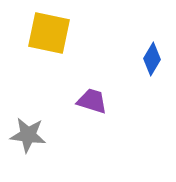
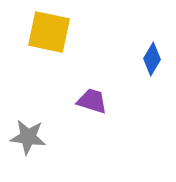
yellow square: moved 1 px up
gray star: moved 2 px down
